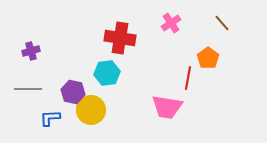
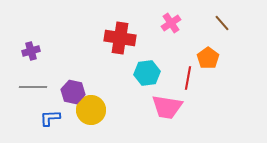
cyan hexagon: moved 40 px right
gray line: moved 5 px right, 2 px up
